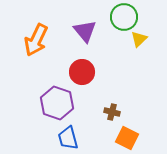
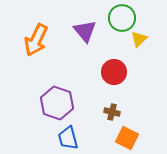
green circle: moved 2 px left, 1 px down
red circle: moved 32 px right
